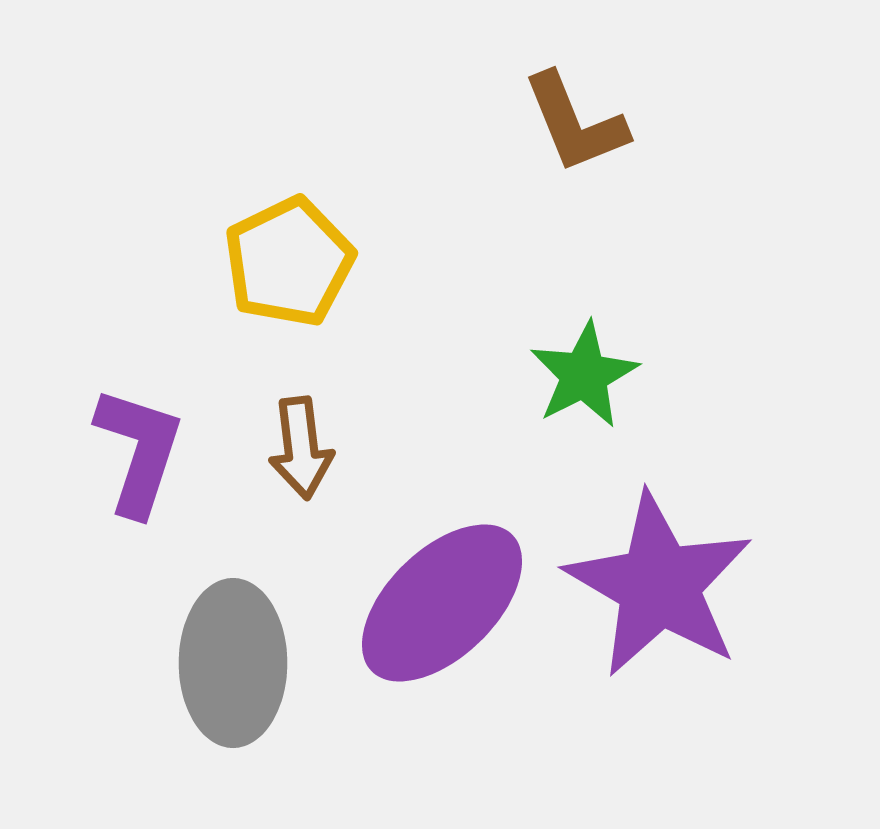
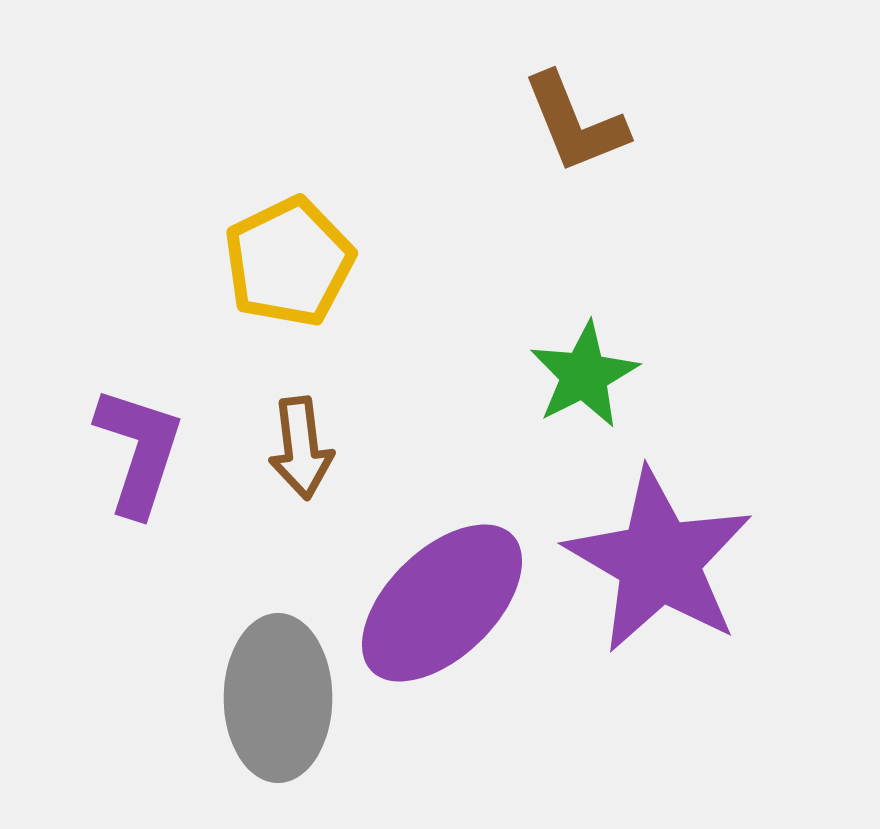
purple star: moved 24 px up
gray ellipse: moved 45 px right, 35 px down
